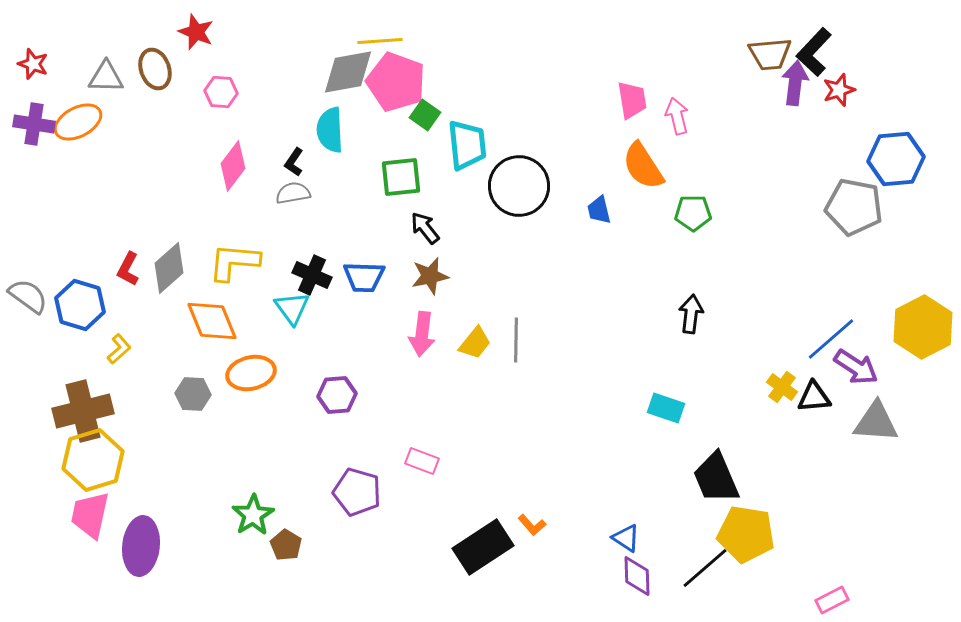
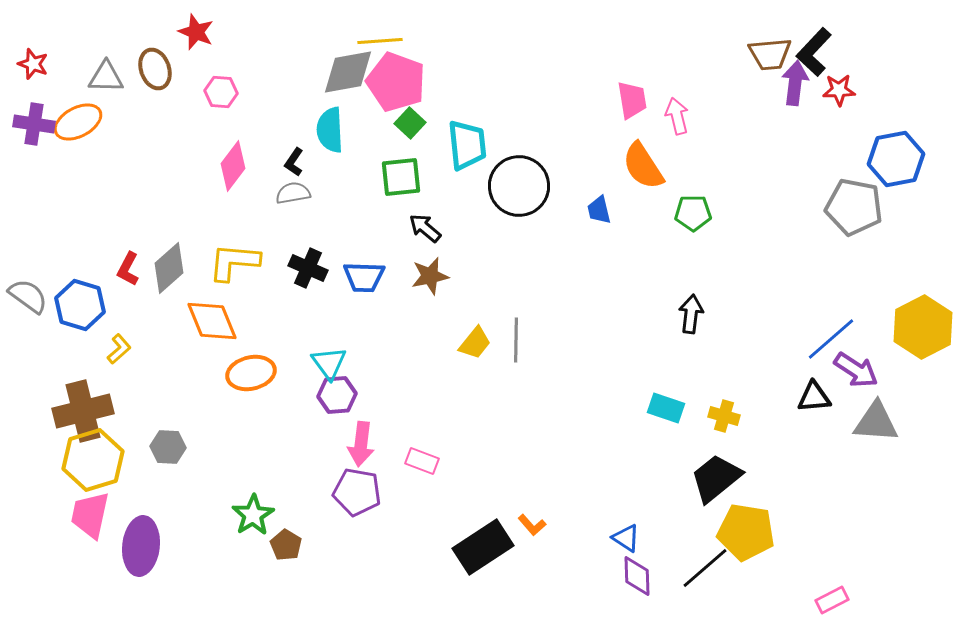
red star at (839, 90): rotated 16 degrees clockwise
green square at (425, 115): moved 15 px left, 8 px down; rotated 8 degrees clockwise
blue hexagon at (896, 159): rotated 6 degrees counterclockwise
black arrow at (425, 228): rotated 12 degrees counterclockwise
black cross at (312, 275): moved 4 px left, 7 px up
cyan triangle at (292, 308): moved 37 px right, 55 px down
pink arrow at (422, 334): moved 61 px left, 110 px down
purple arrow at (856, 367): moved 3 px down
yellow cross at (782, 387): moved 58 px left, 29 px down; rotated 20 degrees counterclockwise
gray hexagon at (193, 394): moved 25 px left, 53 px down
black trapezoid at (716, 478): rotated 74 degrees clockwise
purple pentagon at (357, 492): rotated 6 degrees counterclockwise
yellow pentagon at (746, 534): moved 2 px up
